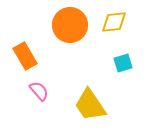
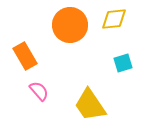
yellow diamond: moved 3 px up
